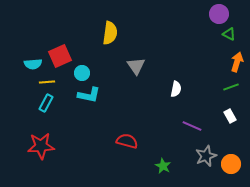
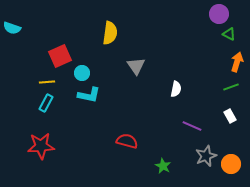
cyan semicircle: moved 21 px left, 36 px up; rotated 24 degrees clockwise
